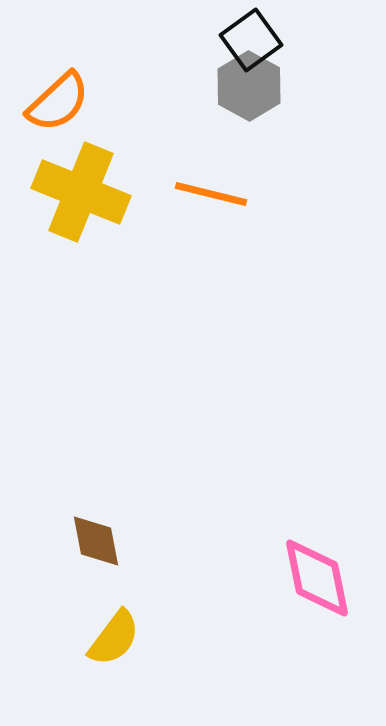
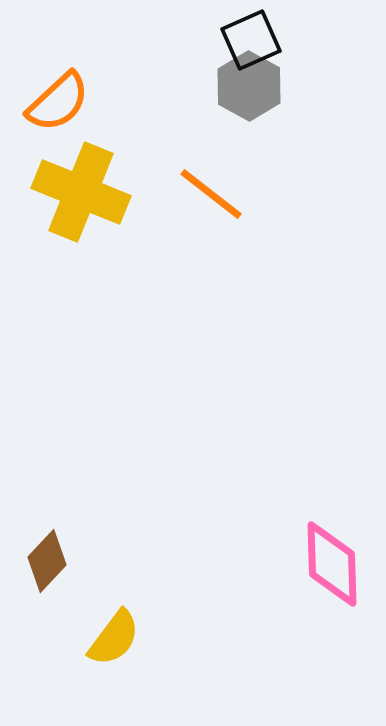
black square: rotated 12 degrees clockwise
orange line: rotated 24 degrees clockwise
brown diamond: moved 49 px left, 20 px down; rotated 54 degrees clockwise
pink diamond: moved 15 px right, 14 px up; rotated 10 degrees clockwise
